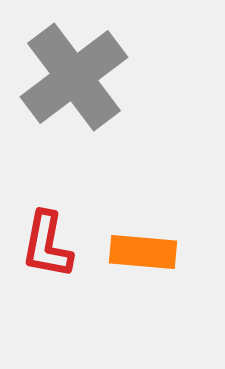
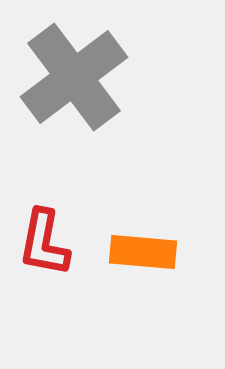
red L-shape: moved 3 px left, 2 px up
